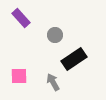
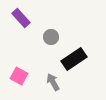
gray circle: moved 4 px left, 2 px down
pink square: rotated 30 degrees clockwise
